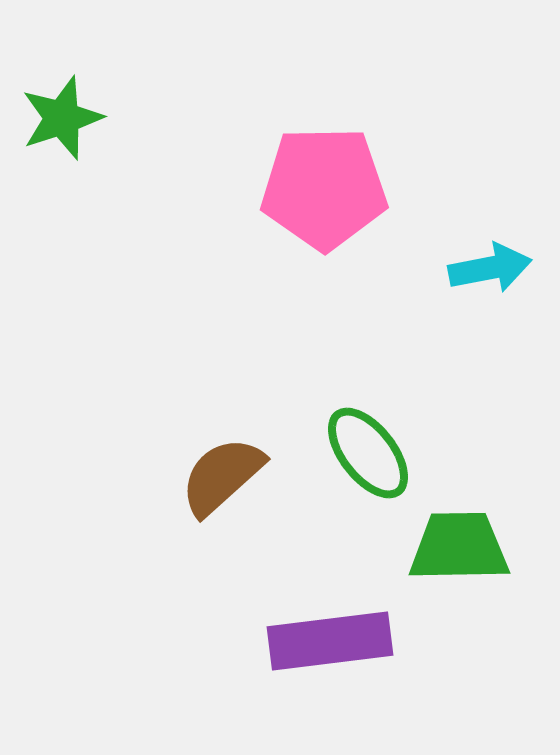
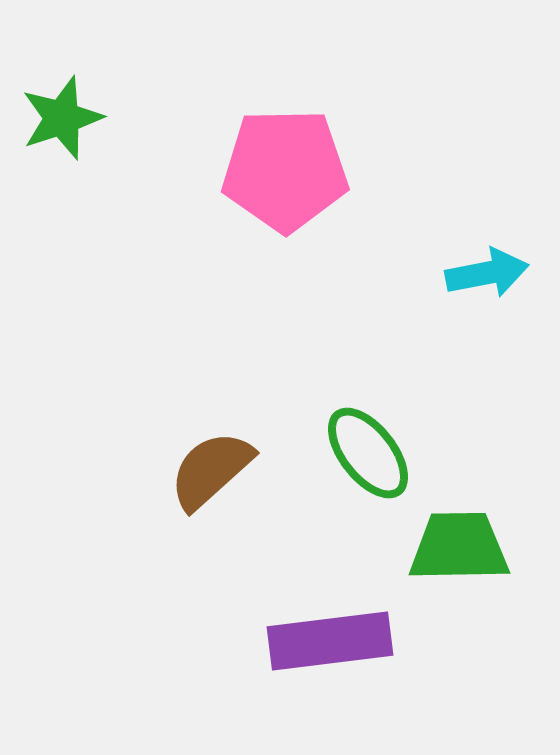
pink pentagon: moved 39 px left, 18 px up
cyan arrow: moved 3 px left, 5 px down
brown semicircle: moved 11 px left, 6 px up
